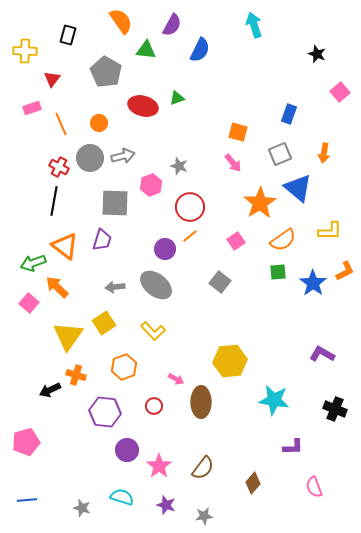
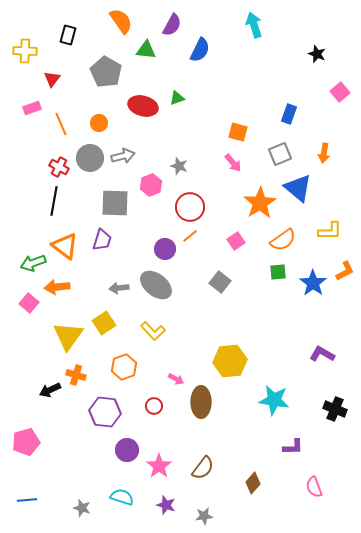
orange arrow at (57, 287): rotated 50 degrees counterclockwise
gray arrow at (115, 287): moved 4 px right, 1 px down
